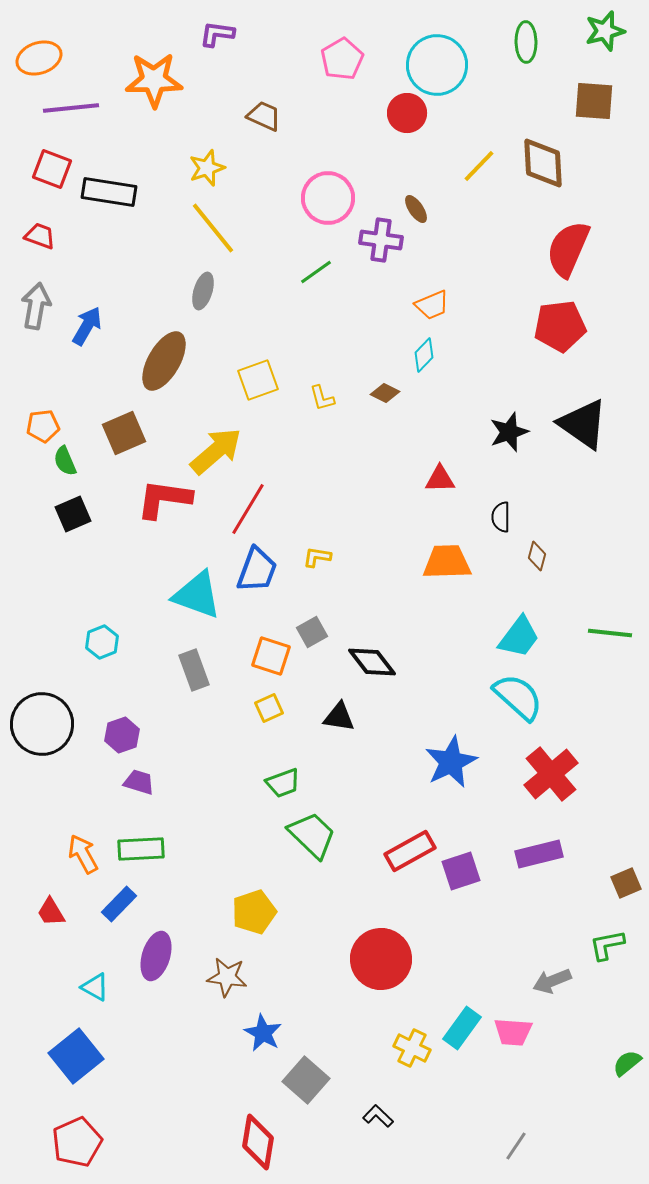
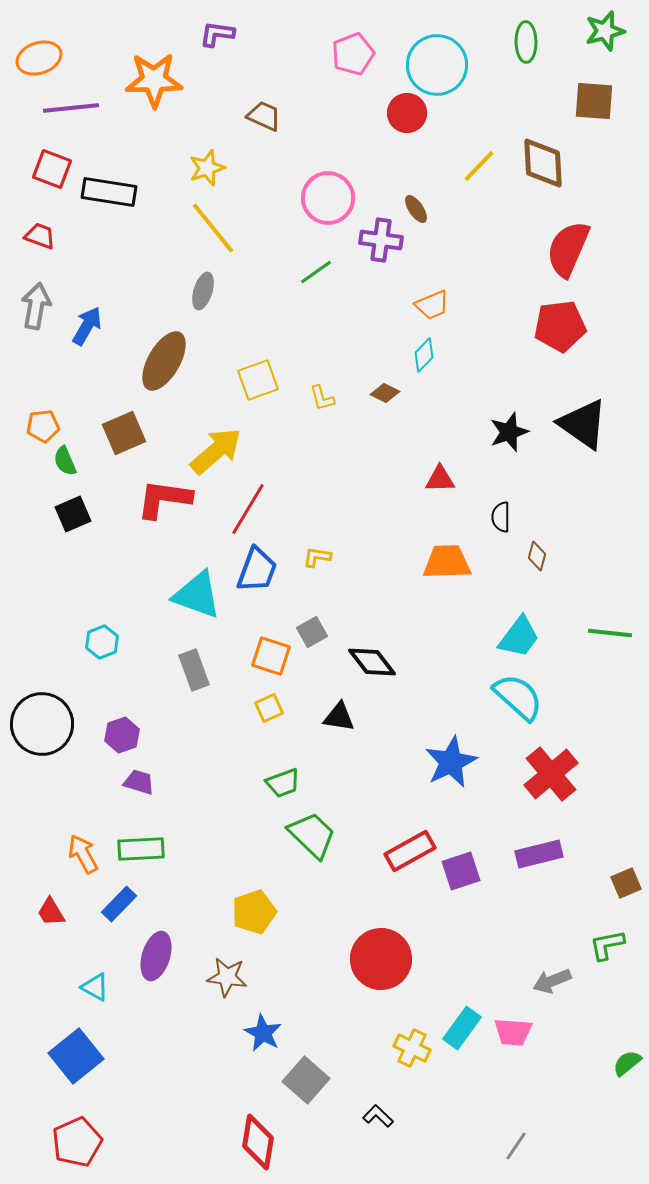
pink pentagon at (342, 59): moved 11 px right, 5 px up; rotated 9 degrees clockwise
